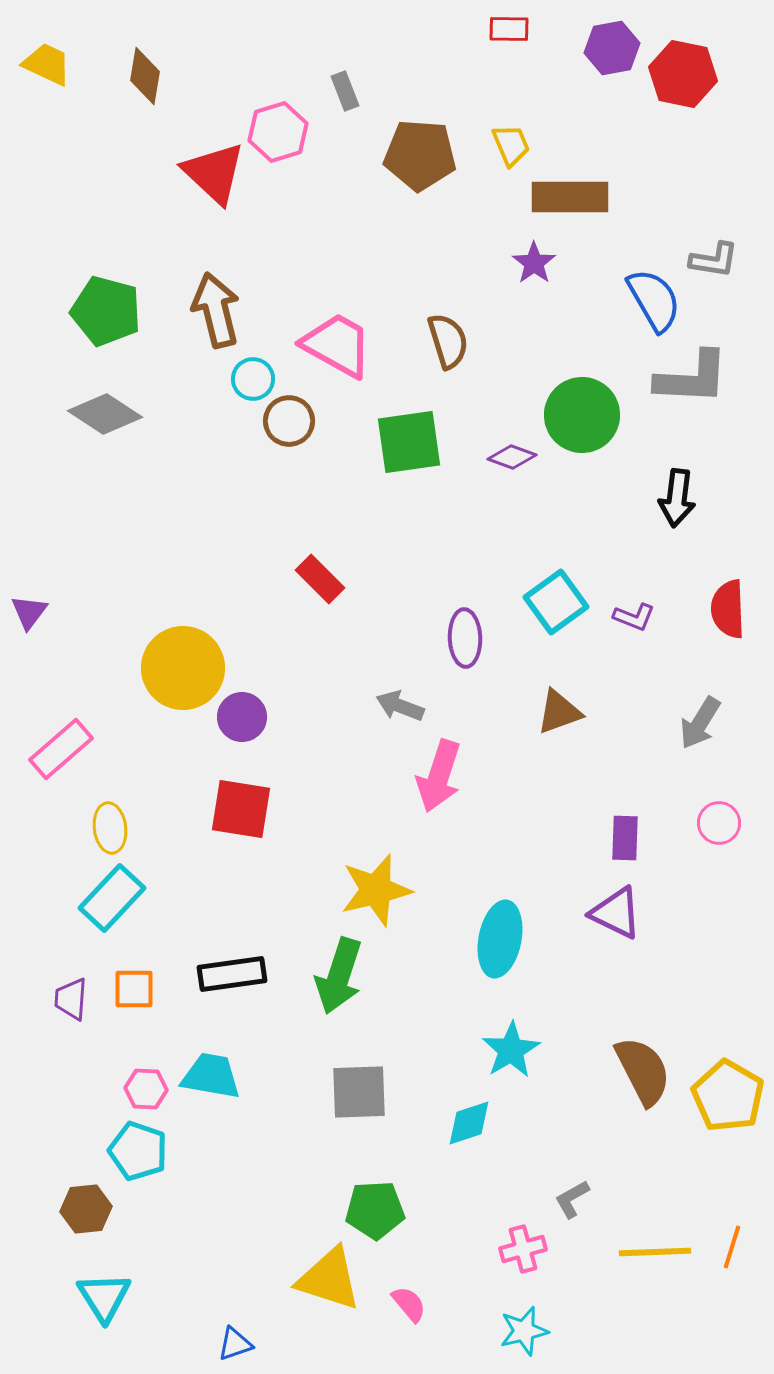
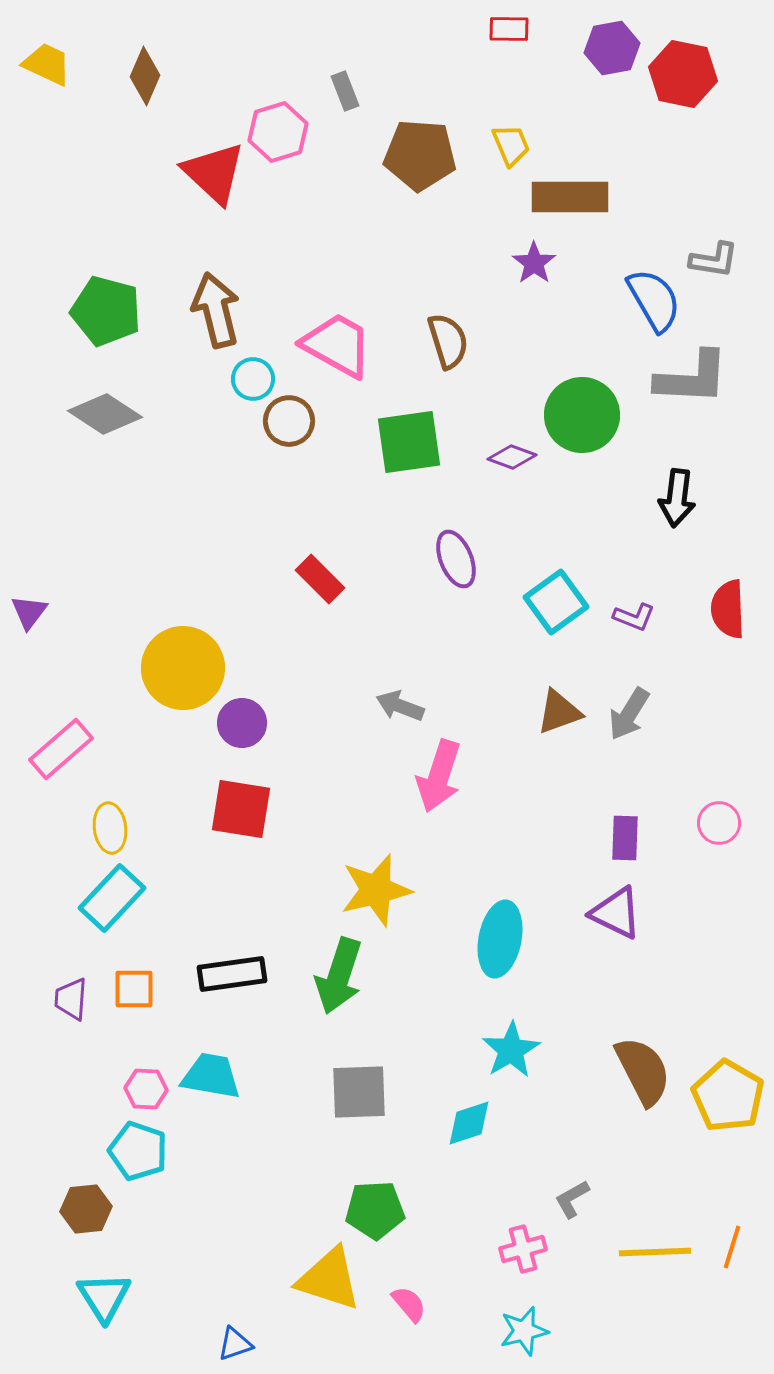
brown diamond at (145, 76): rotated 14 degrees clockwise
purple ellipse at (465, 638): moved 9 px left, 79 px up; rotated 20 degrees counterclockwise
purple circle at (242, 717): moved 6 px down
gray arrow at (700, 723): moved 71 px left, 9 px up
